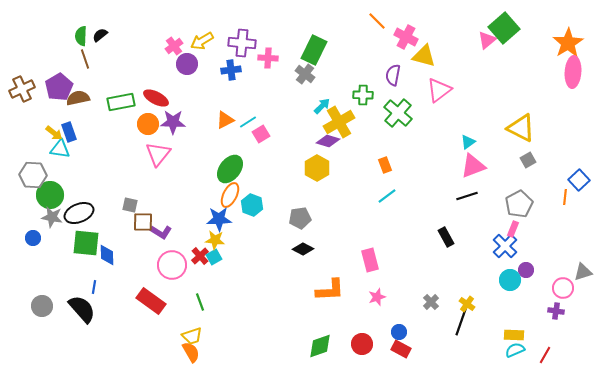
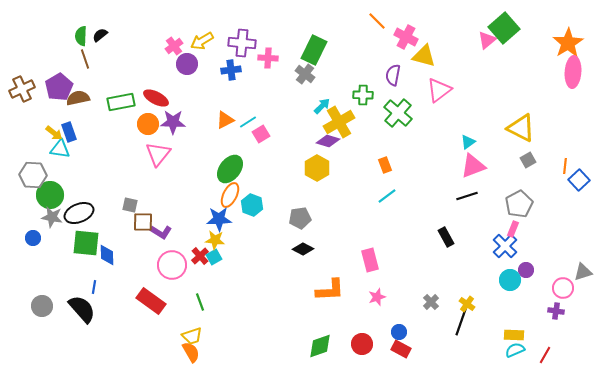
orange line at (565, 197): moved 31 px up
